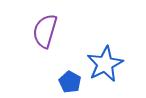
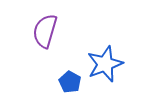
blue star: rotated 6 degrees clockwise
